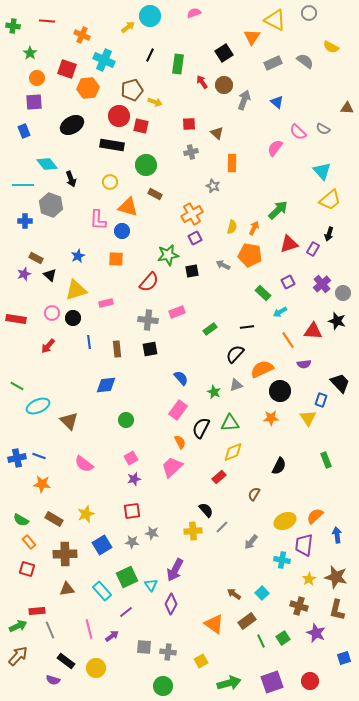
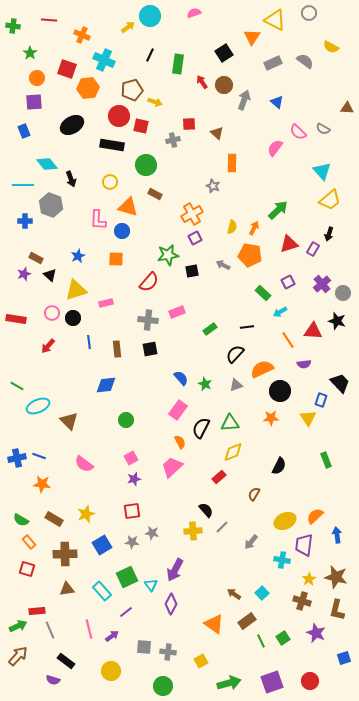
red line at (47, 21): moved 2 px right, 1 px up
gray cross at (191, 152): moved 18 px left, 12 px up
green star at (214, 392): moved 9 px left, 8 px up
brown cross at (299, 606): moved 3 px right, 5 px up
yellow circle at (96, 668): moved 15 px right, 3 px down
